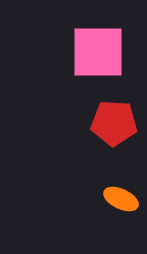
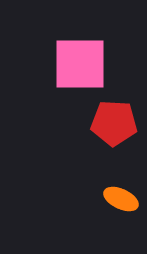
pink square: moved 18 px left, 12 px down
